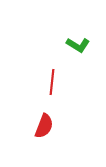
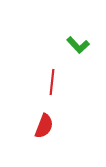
green L-shape: rotated 15 degrees clockwise
